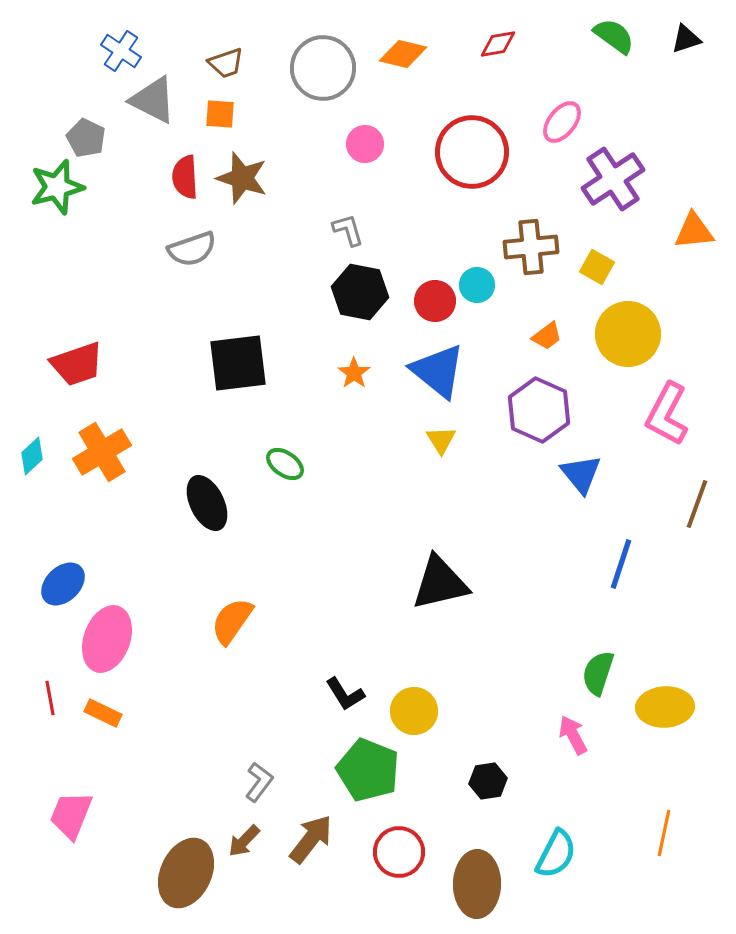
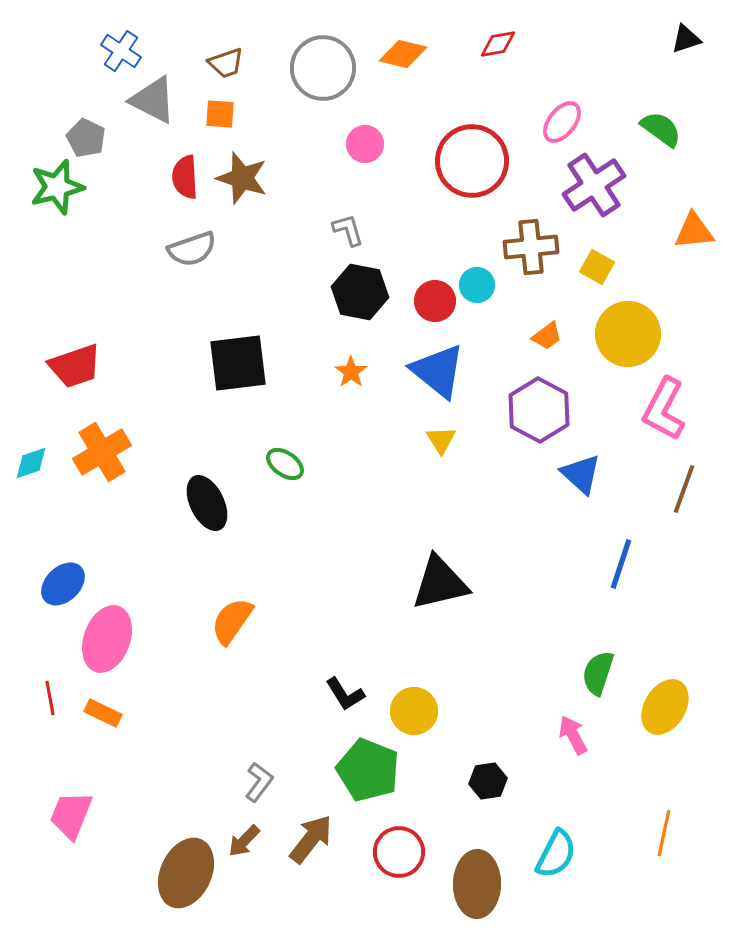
green semicircle at (614, 36): moved 47 px right, 93 px down
red circle at (472, 152): moved 9 px down
purple cross at (613, 179): moved 19 px left, 6 px down
red trapezoid at (77, 364): moved 2 px left, 2 px down
orange star at (354, 373): moved 3 px left, 1 px up
purple hexagon at (539, 410): rotated 4 degrees clockwise
pink L-shape at (667, 414): moved 3 px left, 5 px up
cyan diamond at (32, 456): moved 1 px left, 7 px down; rotated 24 degrees clockwise
blue triangle at (581, 474): rotated 9 degrees counterclockwise
brown line at (697, 504): moved 13 px left, 15 px up
yellow ellipse at (665, 707): rotated 56 degrees counterclockwise
